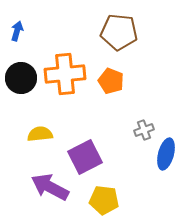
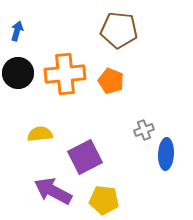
brown pentagon: moved 2 px up
black circle: moved 3 px left, 5 px up
blue ellipse: rotated 12 degrees counterclockwise
purple arrow: moved 3 px right, 4 px down
